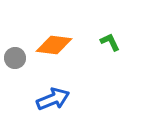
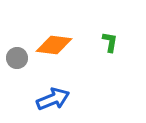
green L-shape: rotated 35 degrees clockwise
gray circle: moved 2 px right
